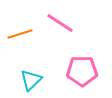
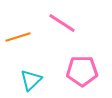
pink line: moved 2 px right
orange line: moved 2 px left, 3 px down
